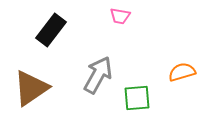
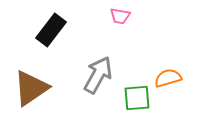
orange semicircle: moved 14 px left, 6 px down
